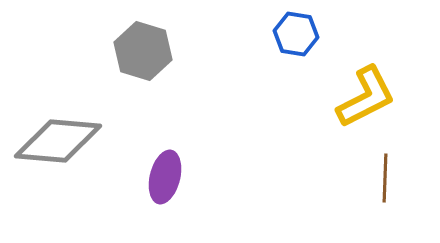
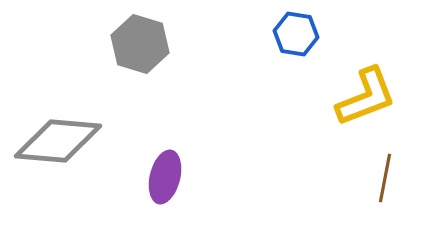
gray hexagon: moved 3 px left, 7 px up
yellow L-shape: rotated 6 degrees clockwise
brown line: rotated 9 degrees clockwise
